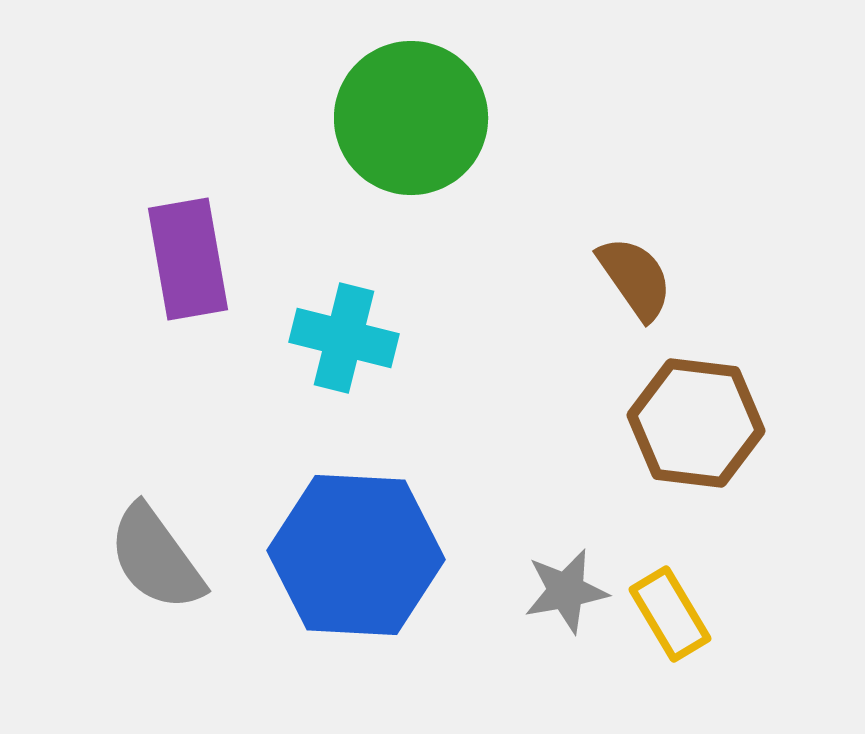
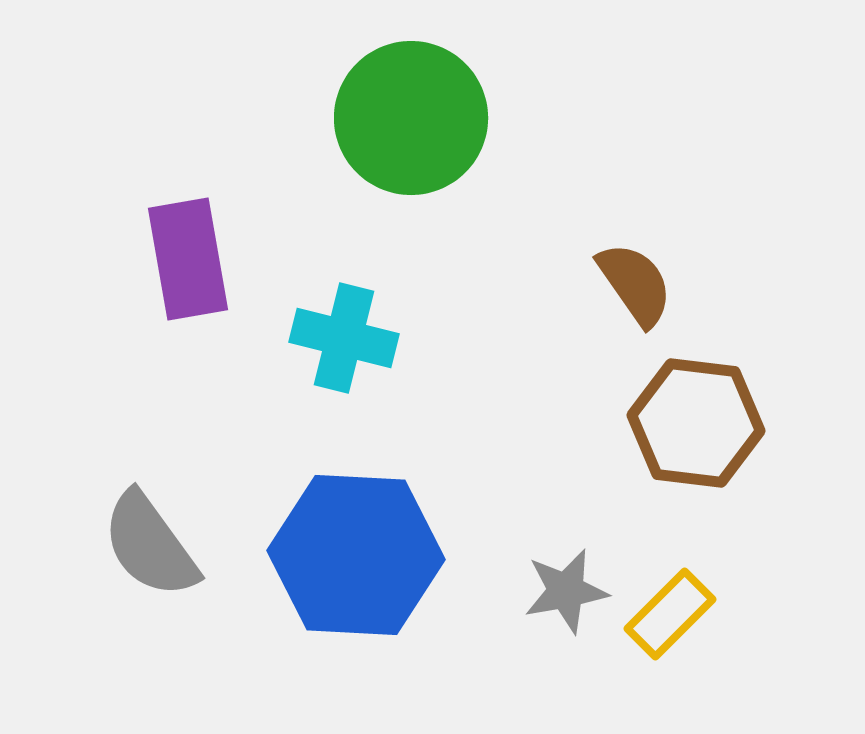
brown semicircle: moved 6 px down
gray semicircle: moved 6 px left, 13 px up
yellow rectangle: rotated 76 degrees clockwise
